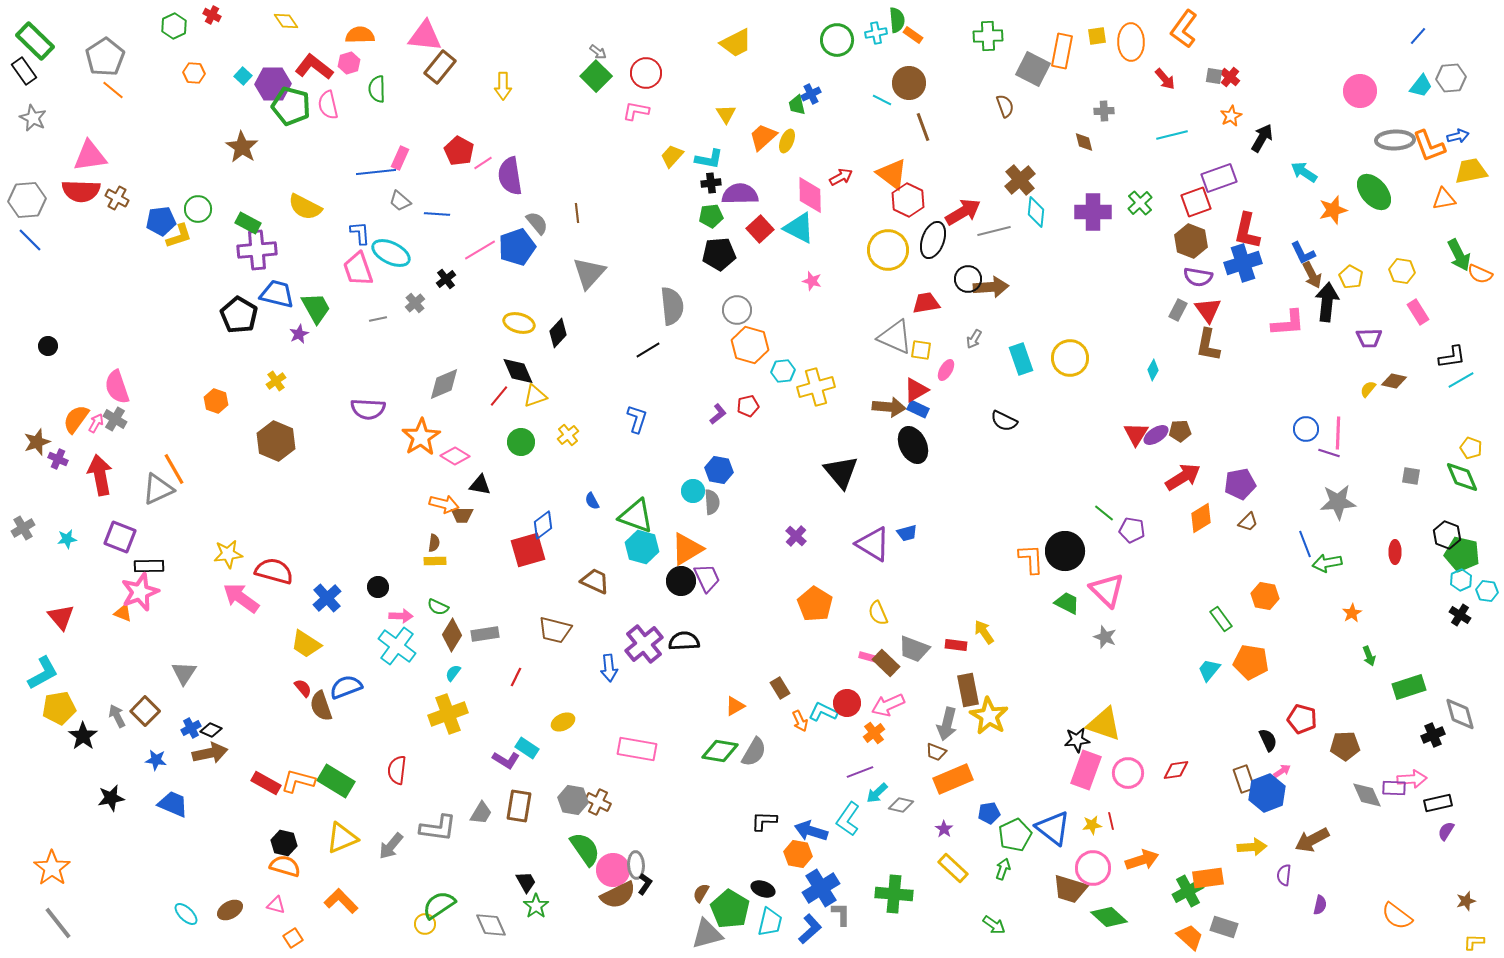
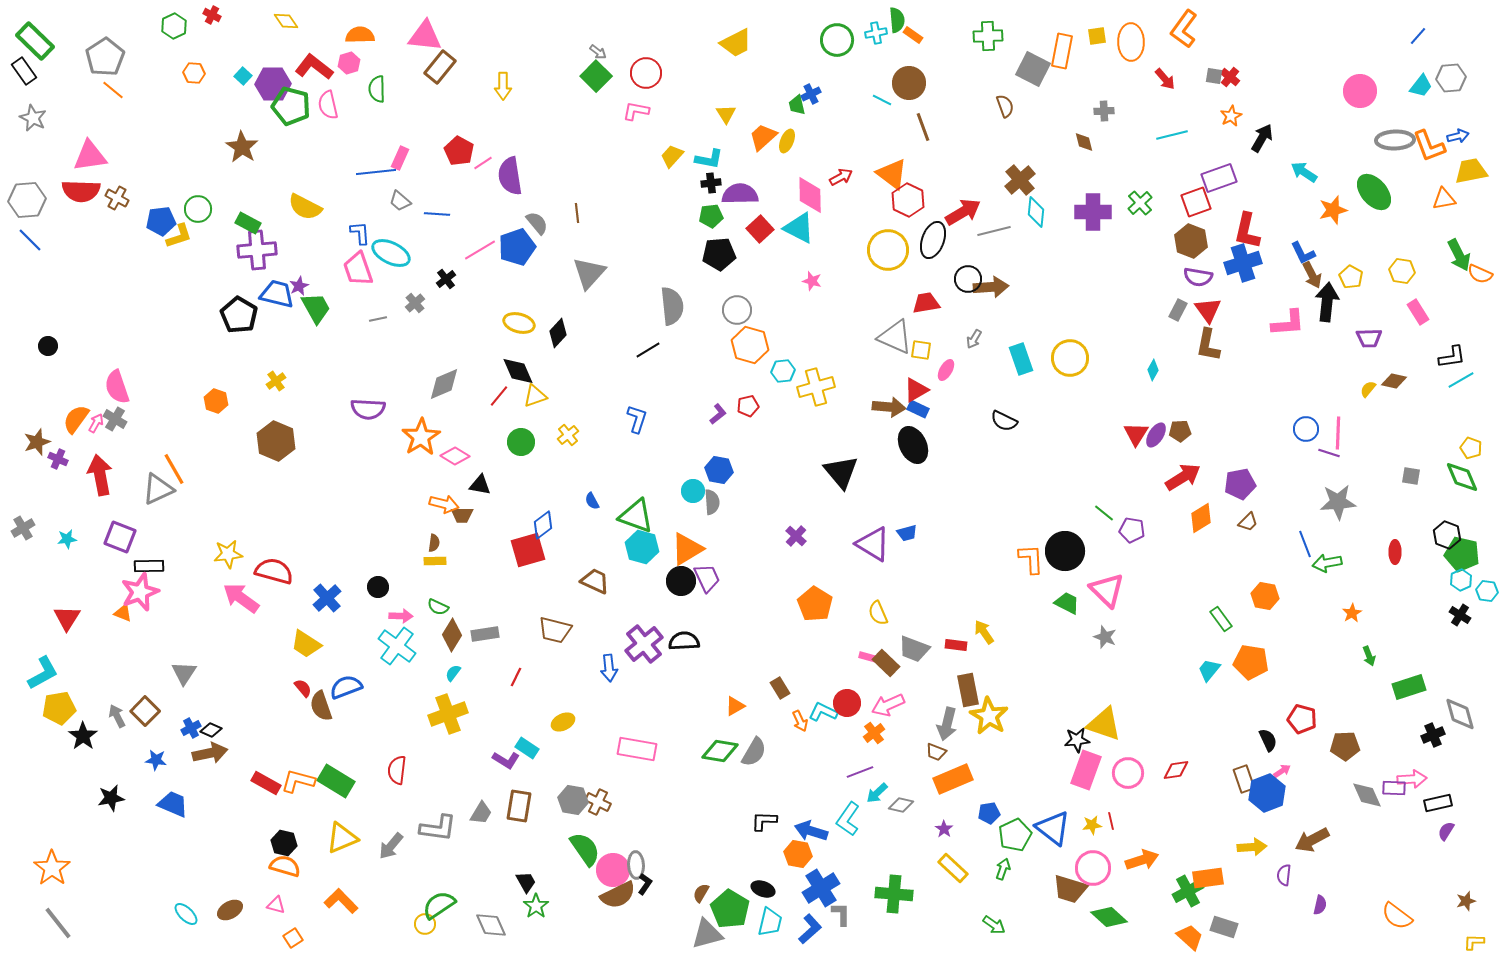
purple star at (299, 334): moved 48 px up
purple ellipse at (1156, 435): rotated 25 degrees counterclockwise
red triangle at (61, 617): moved 6 px right, 1 px down; rotated 12 degrees clockwise
